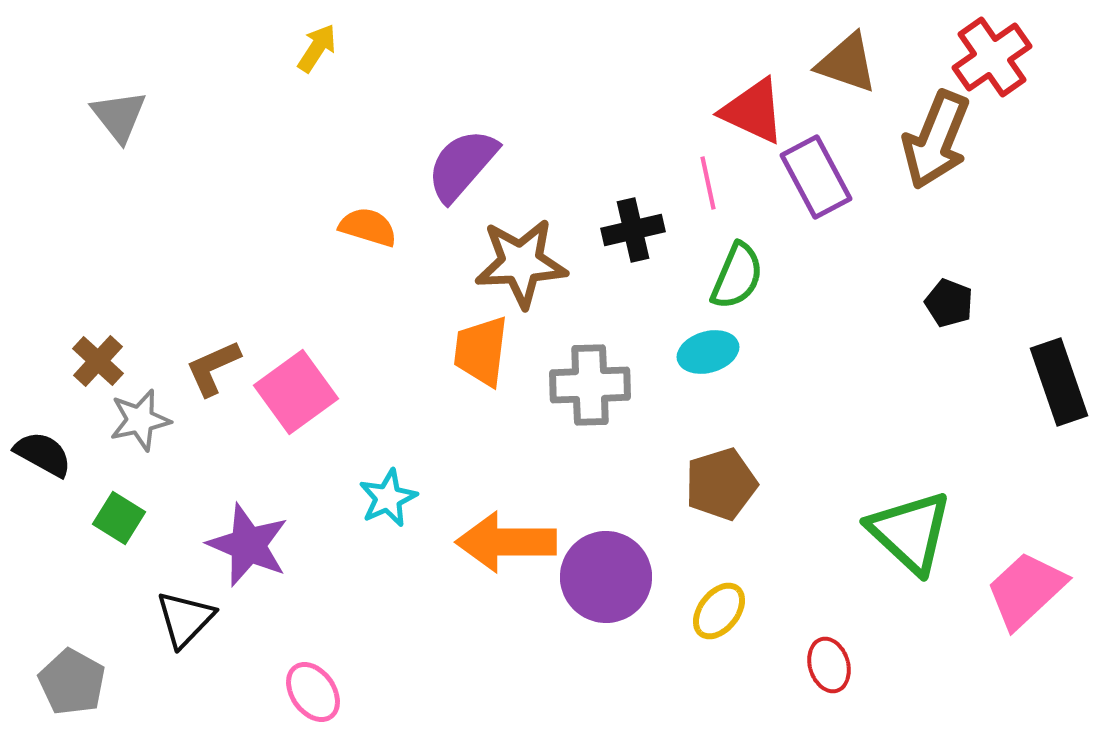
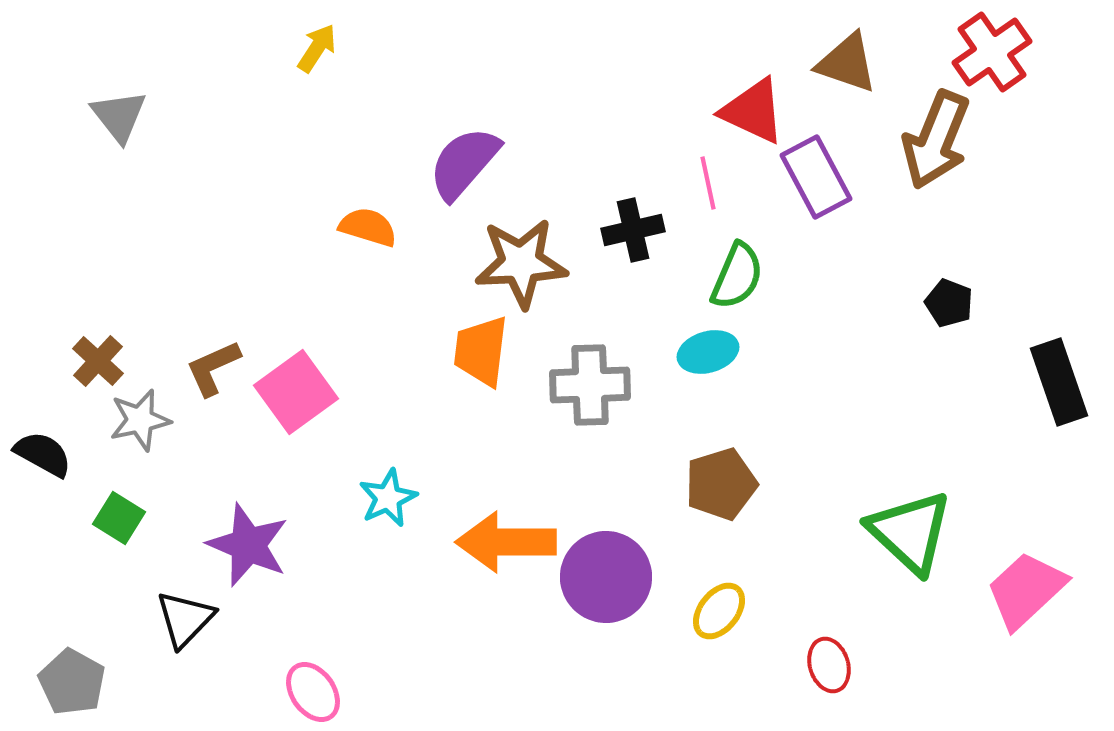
red cross: moved 5 px up
purple semicircle: moved 2 px right, 2 px up
